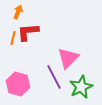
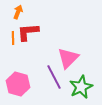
orange line: rotated 16 degrees counterclockwise
